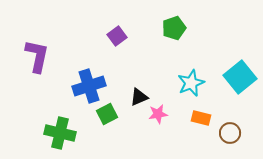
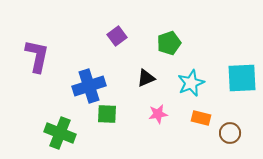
green pentagon: moved 5 px left, 15 px down
cyan square: moved 2 px right, 1 px down; rotated 36 degrees clockwise
black triangle: moved 7 px right, 19 px up
green square: rotated 30 degrees clockwise
green cross: rotated 8 degrees clockwise
